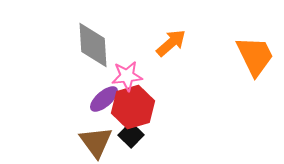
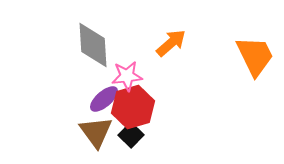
brown triangle: moved 10 px up
